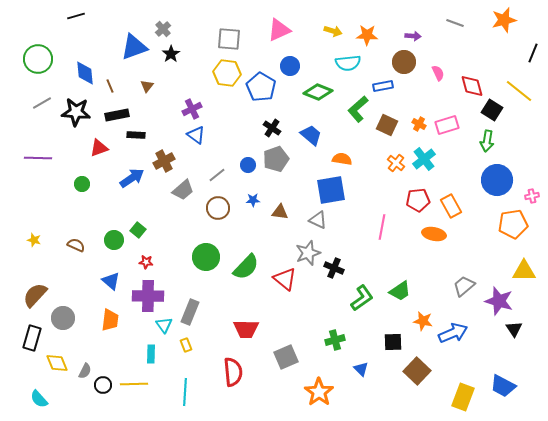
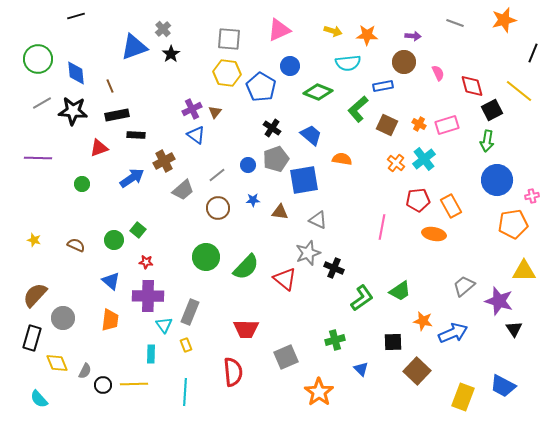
blue diamond at (85, 73): moved 9 px left
brown triangle at (147, 86): moved 68 px right, 26 px down
black square at (492, 110): rotated 30 degrees clockwise
black star at (76, 112): moved 3 px left, 1 px up
blue square at (331, 190): moved 27 px left, 10 px up
